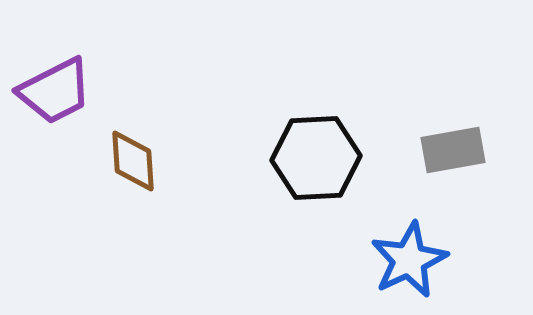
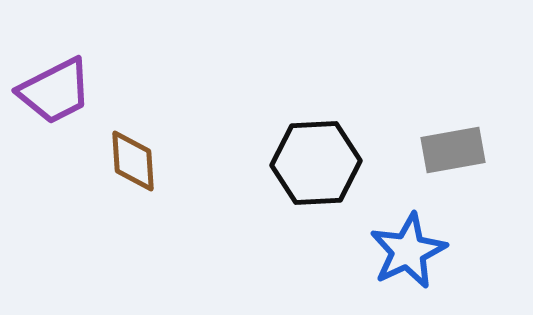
black hexagon: moved 5 px down
blue star: moved 1 px left, 9 px up
